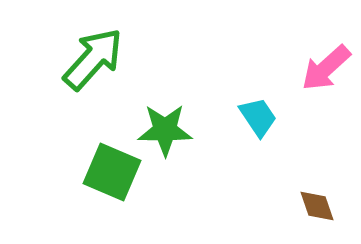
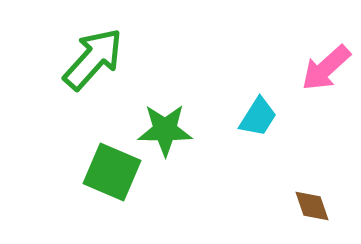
cyan trapezoid: rotated 66 degrees clockwise
brown diamond: moved 5 px left
